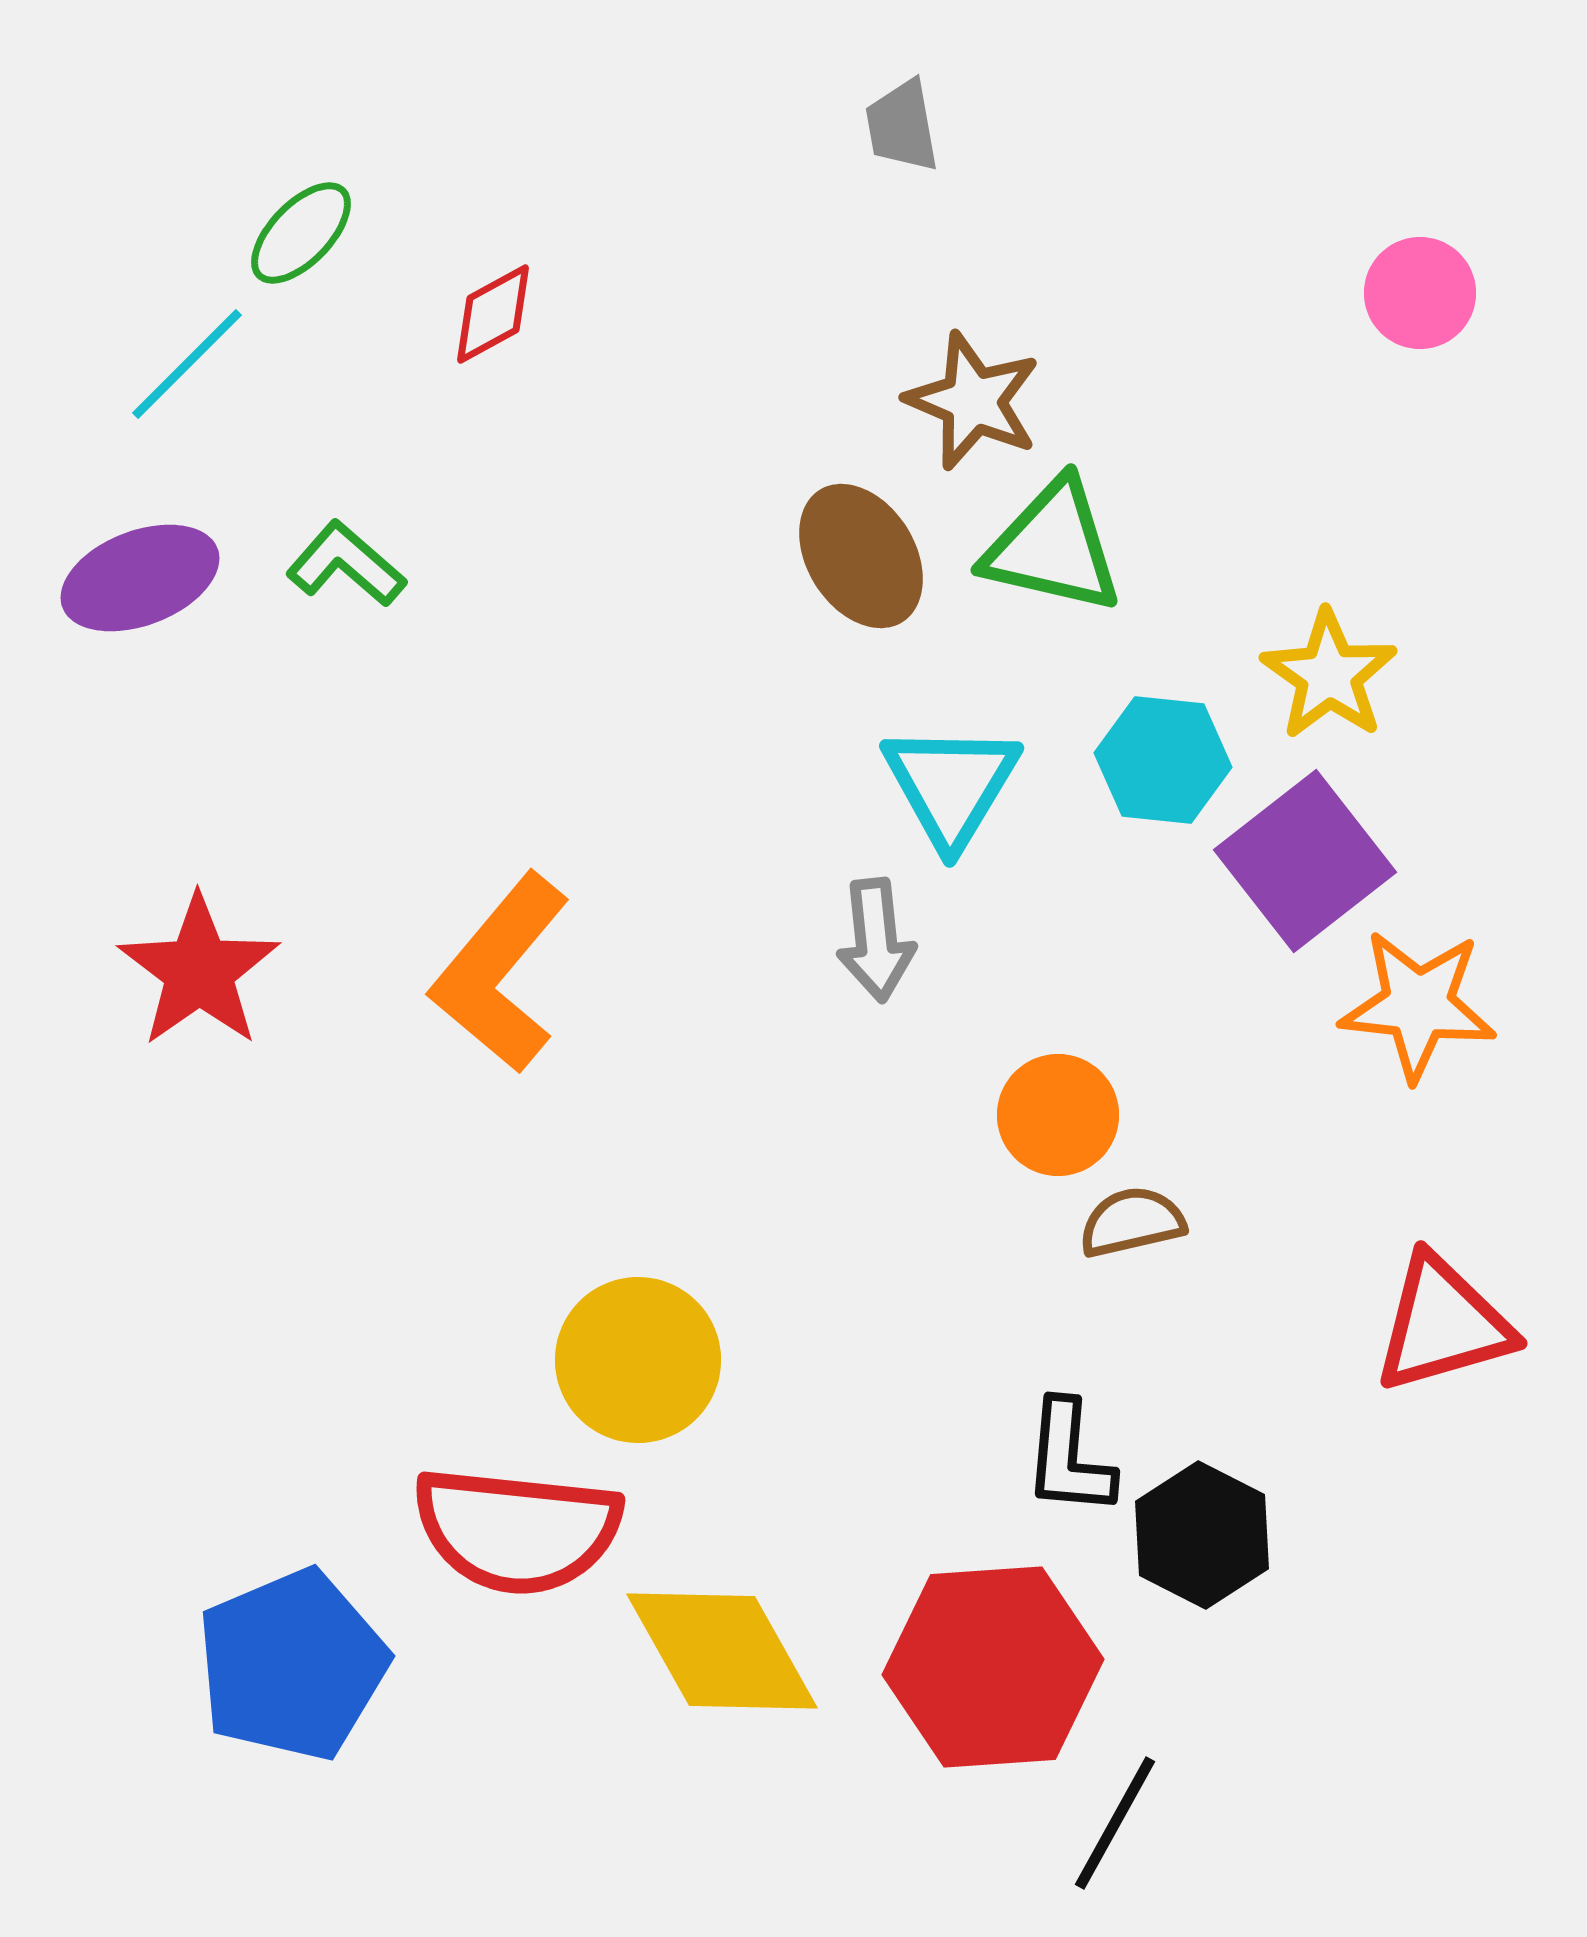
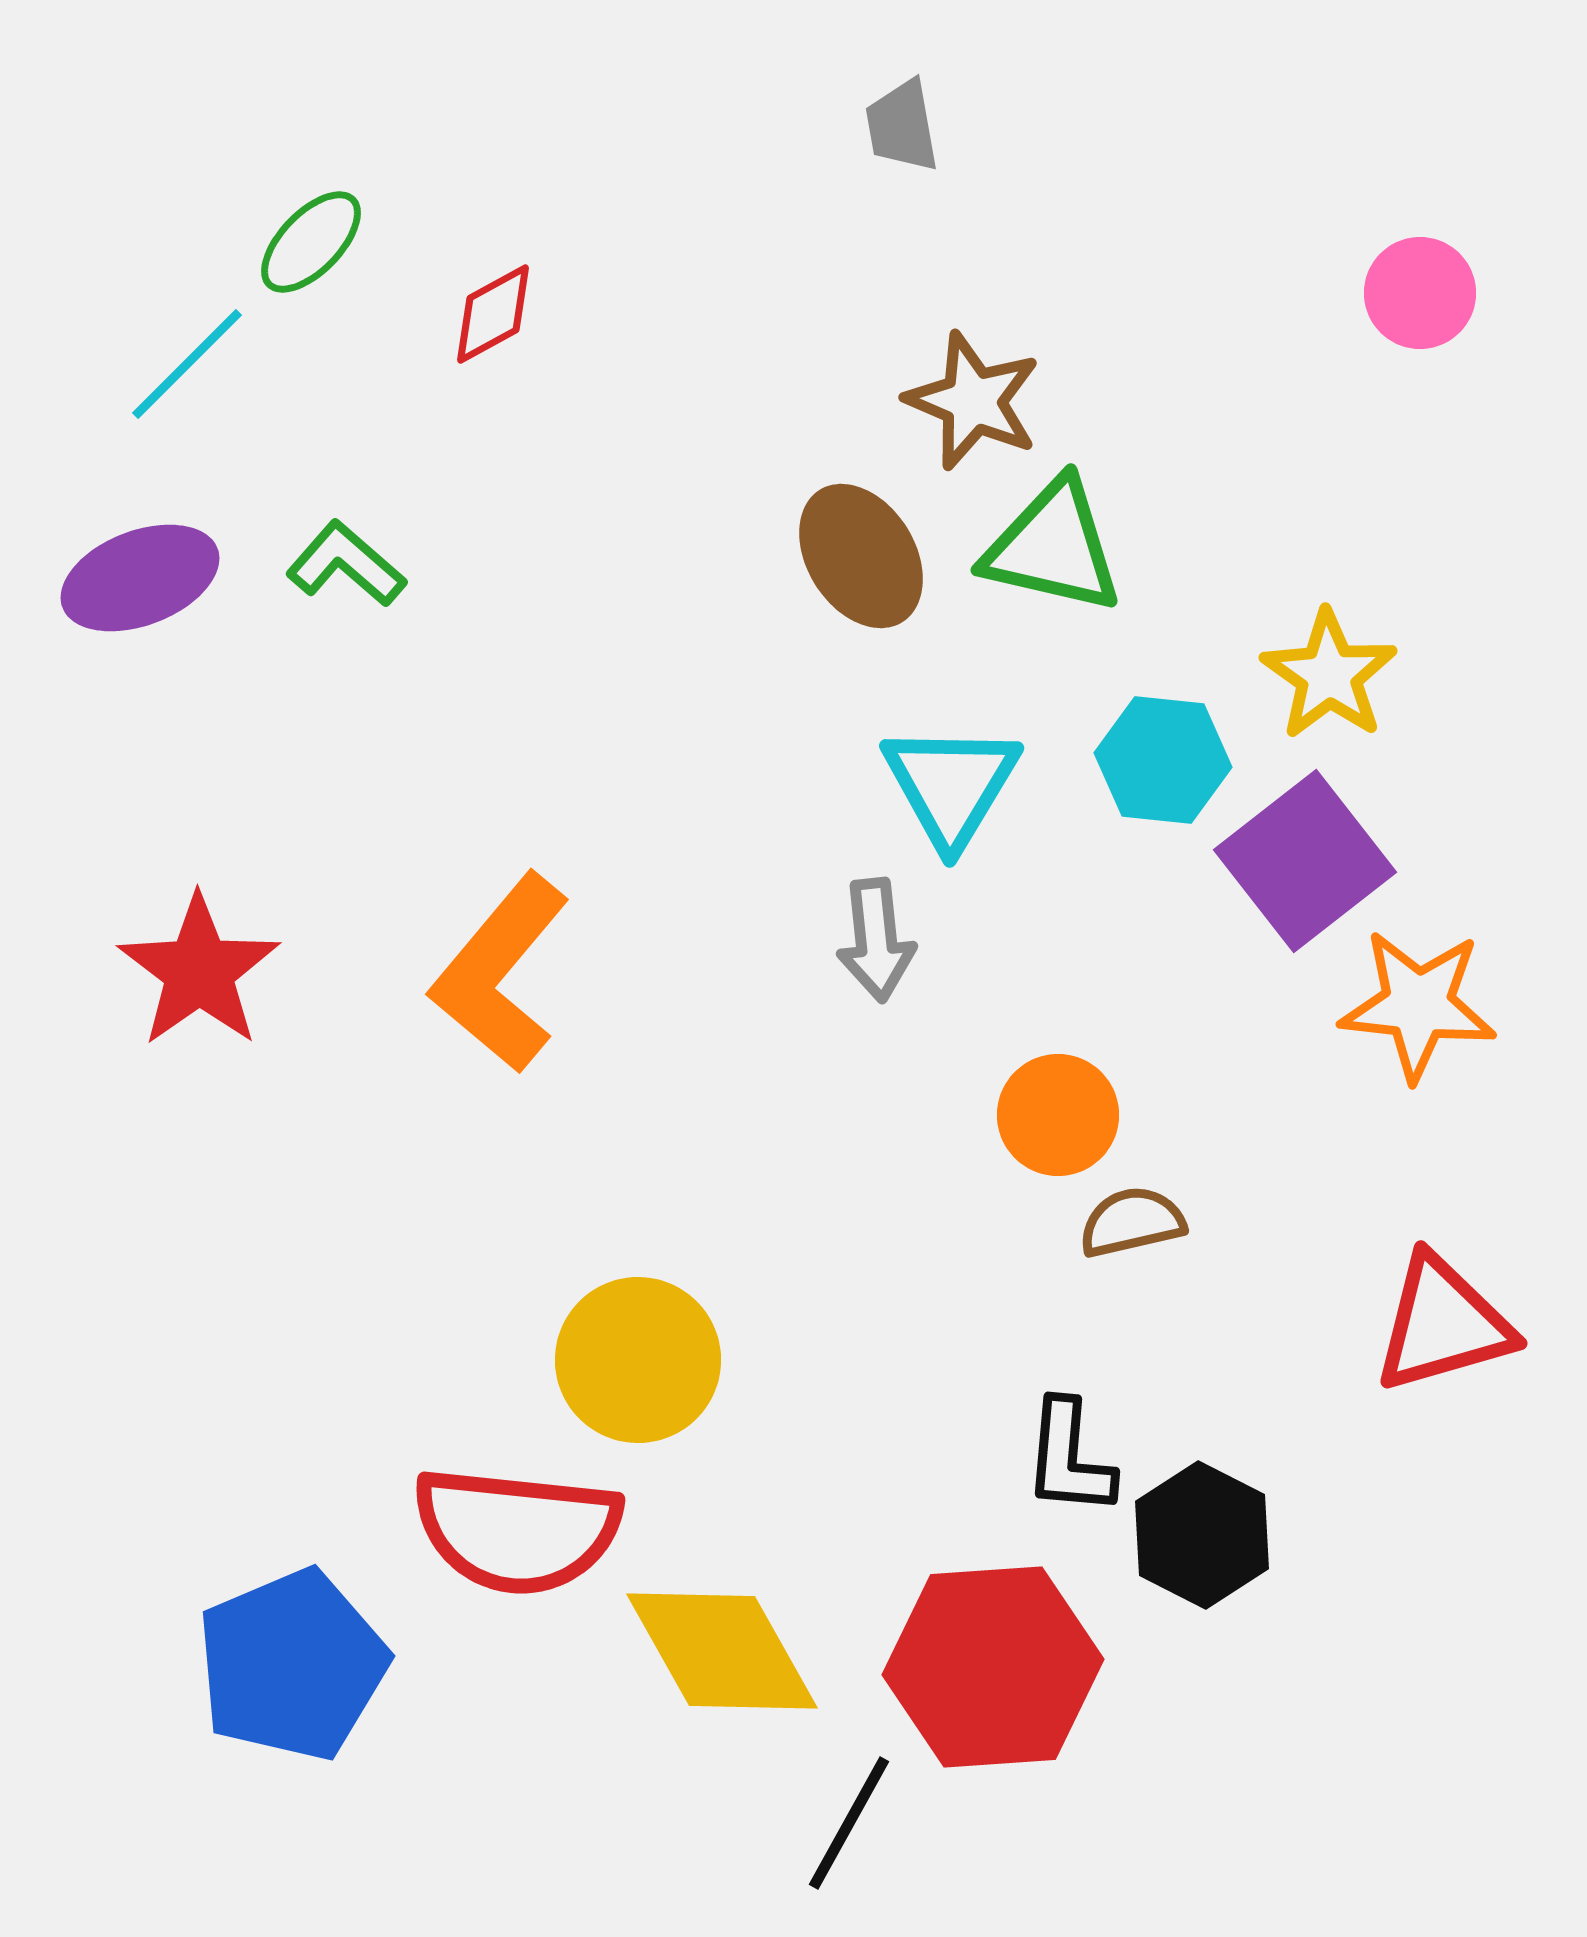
green ellipse: moved 10 px right, 9 px down
black line: moved 266 px left
